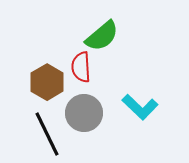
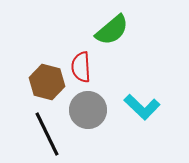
green semicircle: moved 10 px right, 6 px up
brown hexagon: rotated 16 degrees counterclockwise
cyan L-shape: moved 2 px right
gray circle: moved 4 px right, 3 px up
